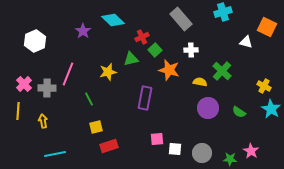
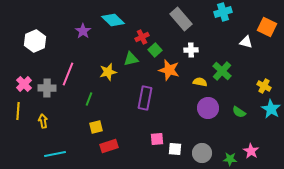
green line: rotated 48 degrees clockwise
